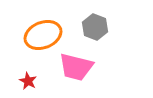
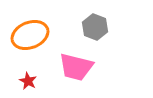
orange ellipse: moved 13 px left
